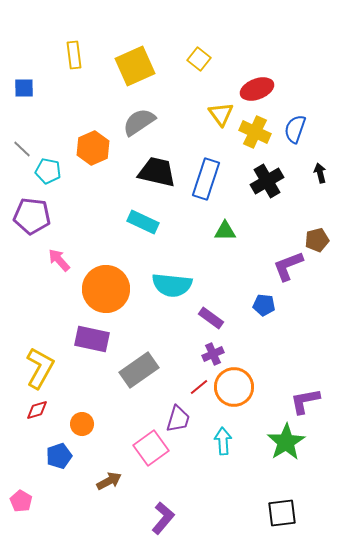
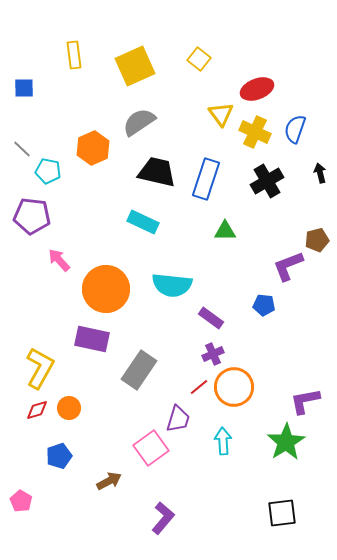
gray rectangle at (139, 370): rotated 21 degrees counterclockwise
orange circle at (82, 424): moved 13 px left, 16 px up
